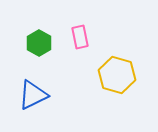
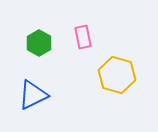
pink rectangle: moved 3 px right
